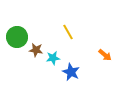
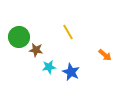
green circle: moved 2 px right
cyan star: moved 4 px left, 9 px down
